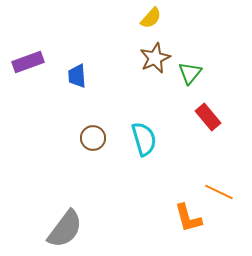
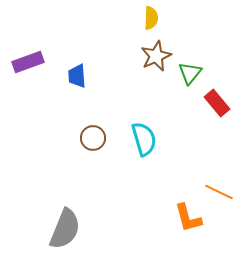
yellow semicircle: rotated 40 degrees counterclockwise
brown star: moved 1 px right, 2 px up
red rectangle: moved 9 px right, 14 px up
gray semicircle: rotated 15 degrees counterclockwise
